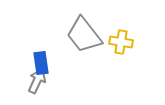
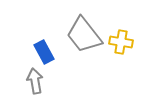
blue rectangle: moved 3 px right, 11 px up; rotated 20 degrees counterclockwise
gray arrow: moved 2 px left; rotated 35 degrees counterclockwise
